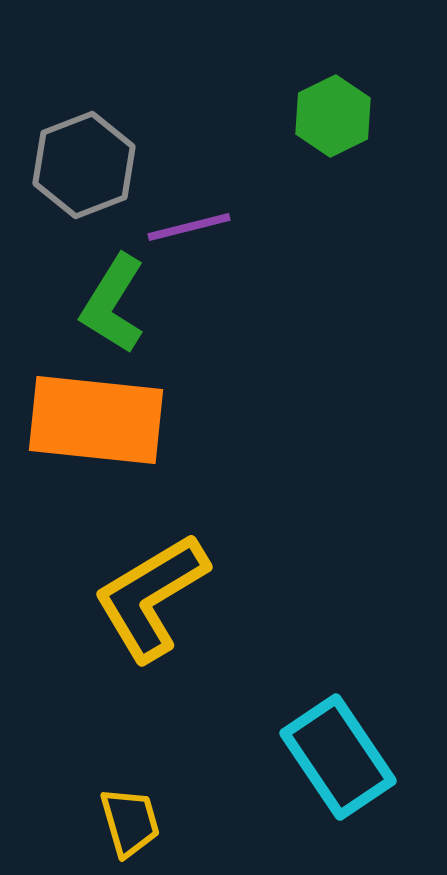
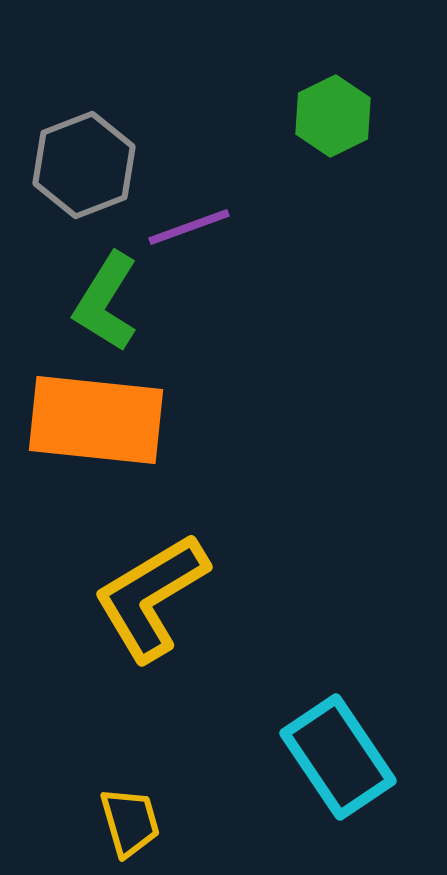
purple line: rotated 6 degrees counterclockwise
green L-shape: moved 7 px left, 2 px up
